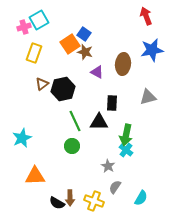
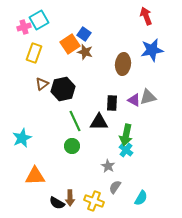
purple triangle: moved 37 px right, 28 px down
